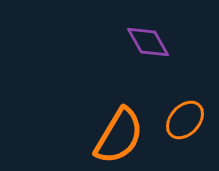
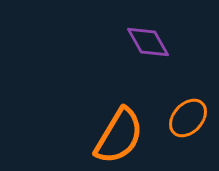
orange ellipse: moved 3 px right, 2 px up
